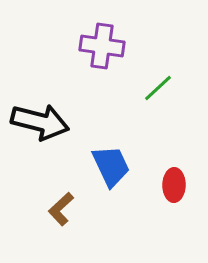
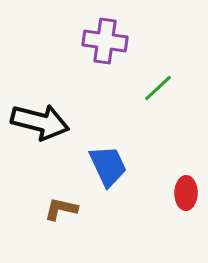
purple cross: moved 3 px right, 5 px up
blue trapezoid: moved 3 px left
red ellipse: moved 12 px right, 8 px down
brown L-shape: rotated 56 degrees clockwise
